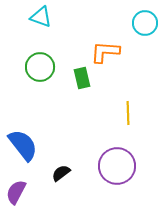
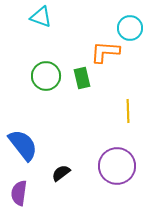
cyan circle: moved 15 px left, 5 px down
green circle: moved 6 px right, 9 px down
yellow line: moved 2 px up
purple semicircle: moved 3 px right, 1 px down; rotated 20 degrees counterclockwise
